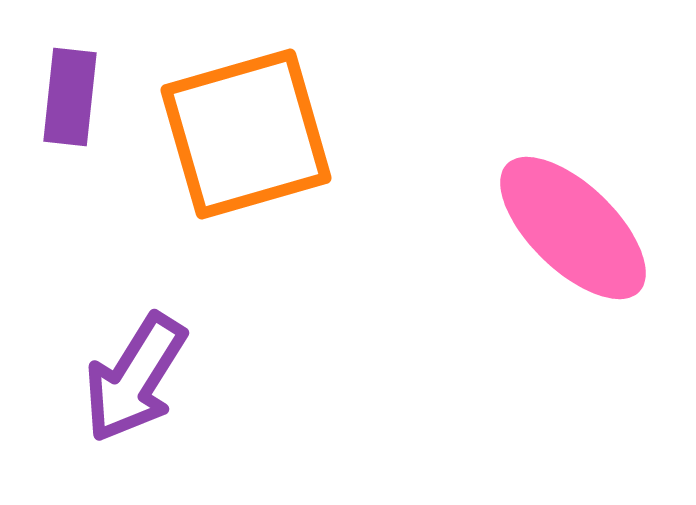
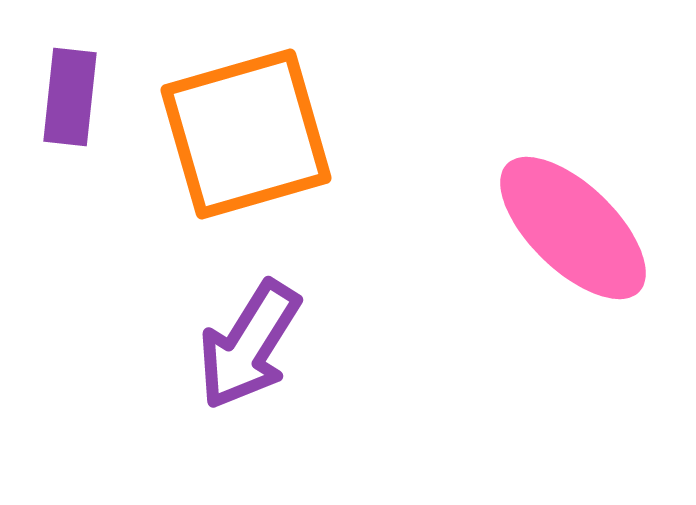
purple arrow: moved 114 px right, 33 px up
